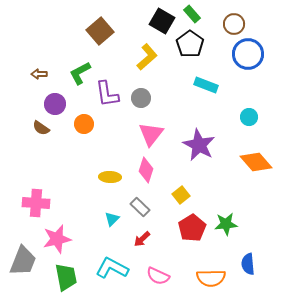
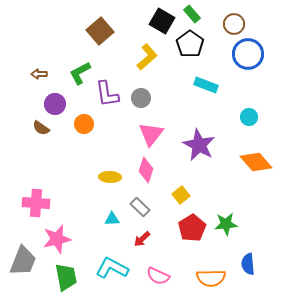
cyan triangle: rotated 42 degrees clockwise
